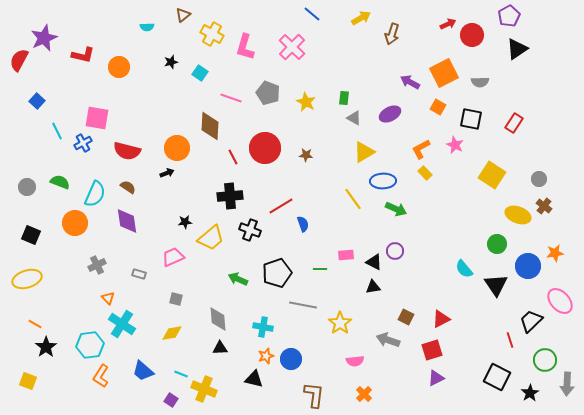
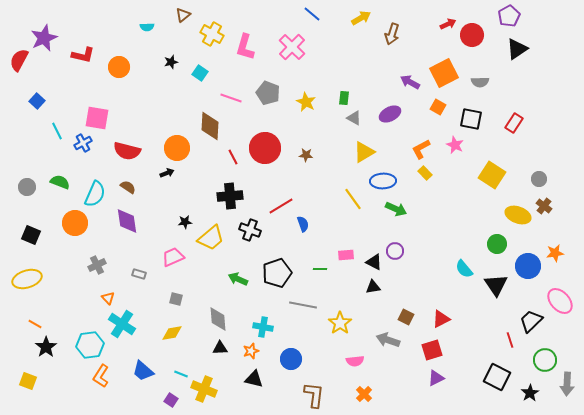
orange star at (266, 356): moved 15 px left, 5 px up
